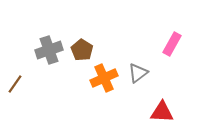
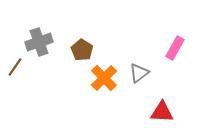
pink rectangle: moved 3 px right, 4 px down
gray cross: moved 10 px left, 8 px up
gray triangle: moved 1 px right
orange cross: rotated 20 degrees counterclockwise
brown line: moved 17 px up
